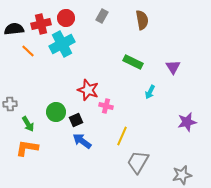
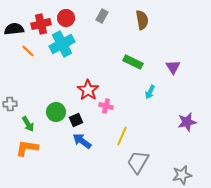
red star: rotated 15 degrees clockwise
